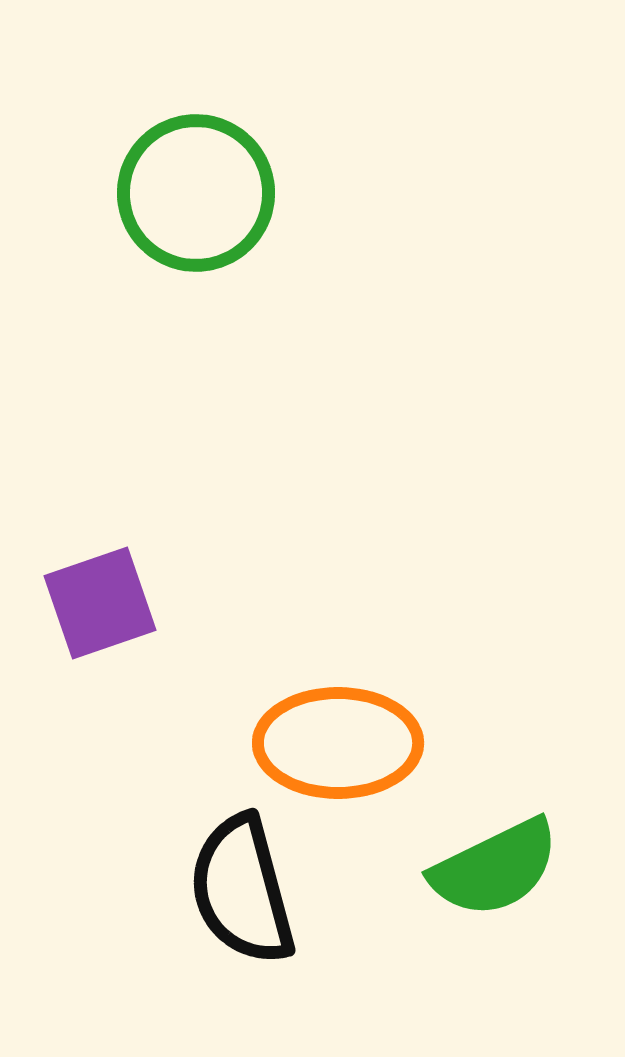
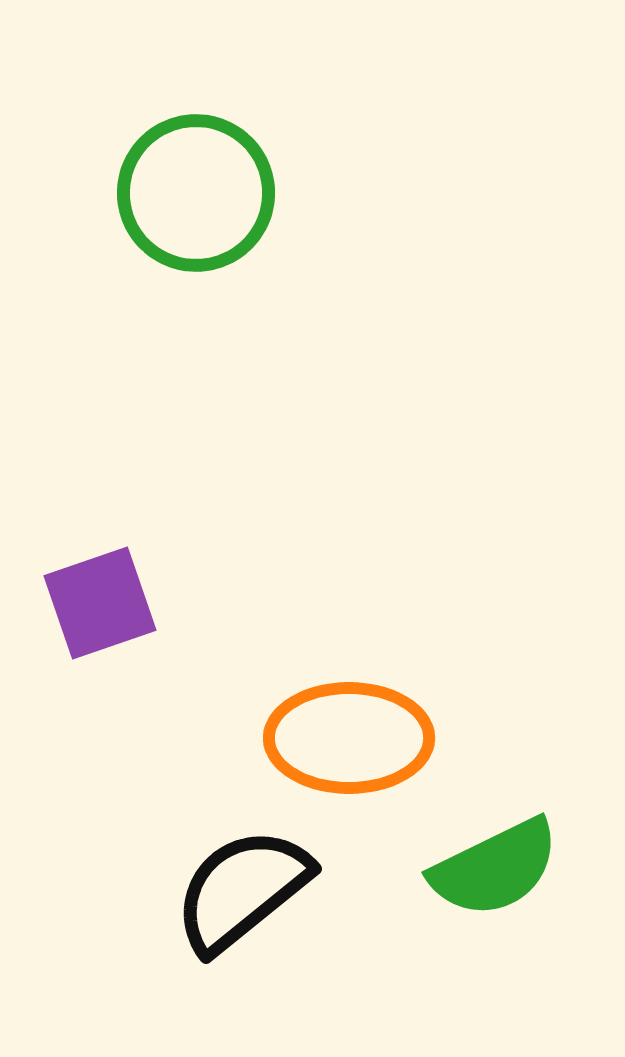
orange ellipse: moved 11 px right, 5 px up
black semicircle: rotated 66 degrees clockwise
